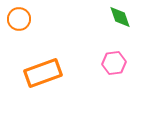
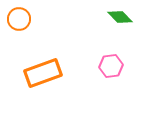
green diamond: rotated 25 degrees counterclockwise
pink hexagon: moved 3 px left, 3 px down
